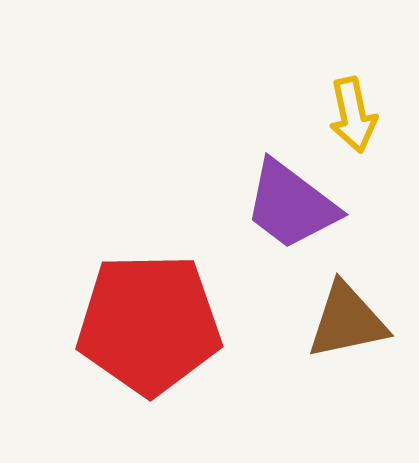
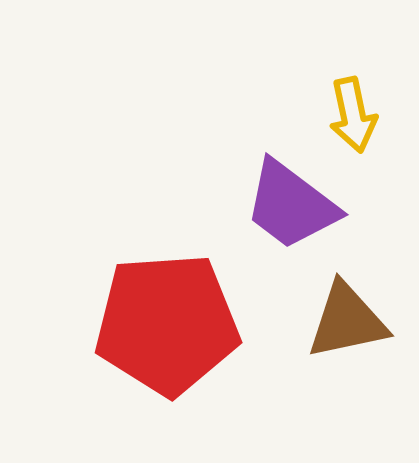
red pentagon: moved 18 px right; rotated 3 degrees counterclockwise
